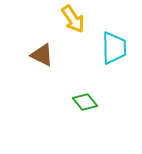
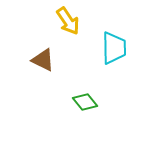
yellow arrow: moved 5 px left, 2 px down
brown triangle: moved 1 px right, 5 px down
